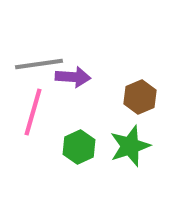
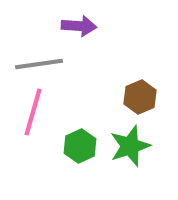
purple arrow: moved 6 px right, 51 px up
green hexagon: moved 1 px right, 1 px up
